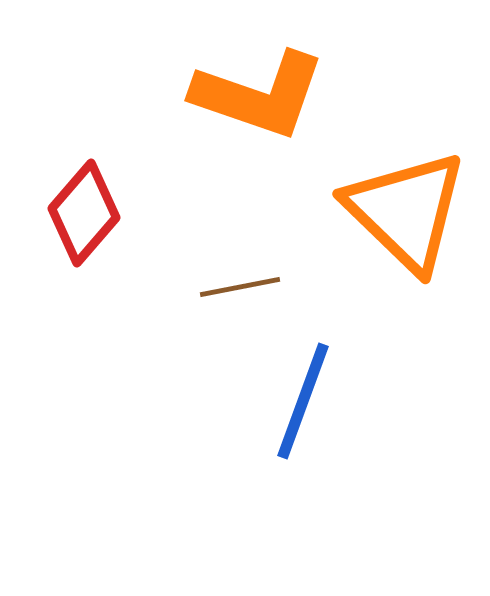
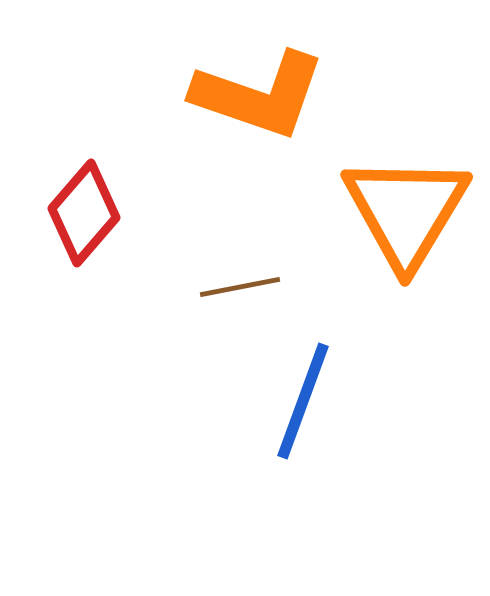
orange triangle: rotated 17 degrees clockwise
